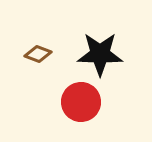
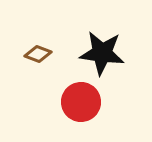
black star: moved 2 px right, 1 px up; rotated 6 degrees clockwise
